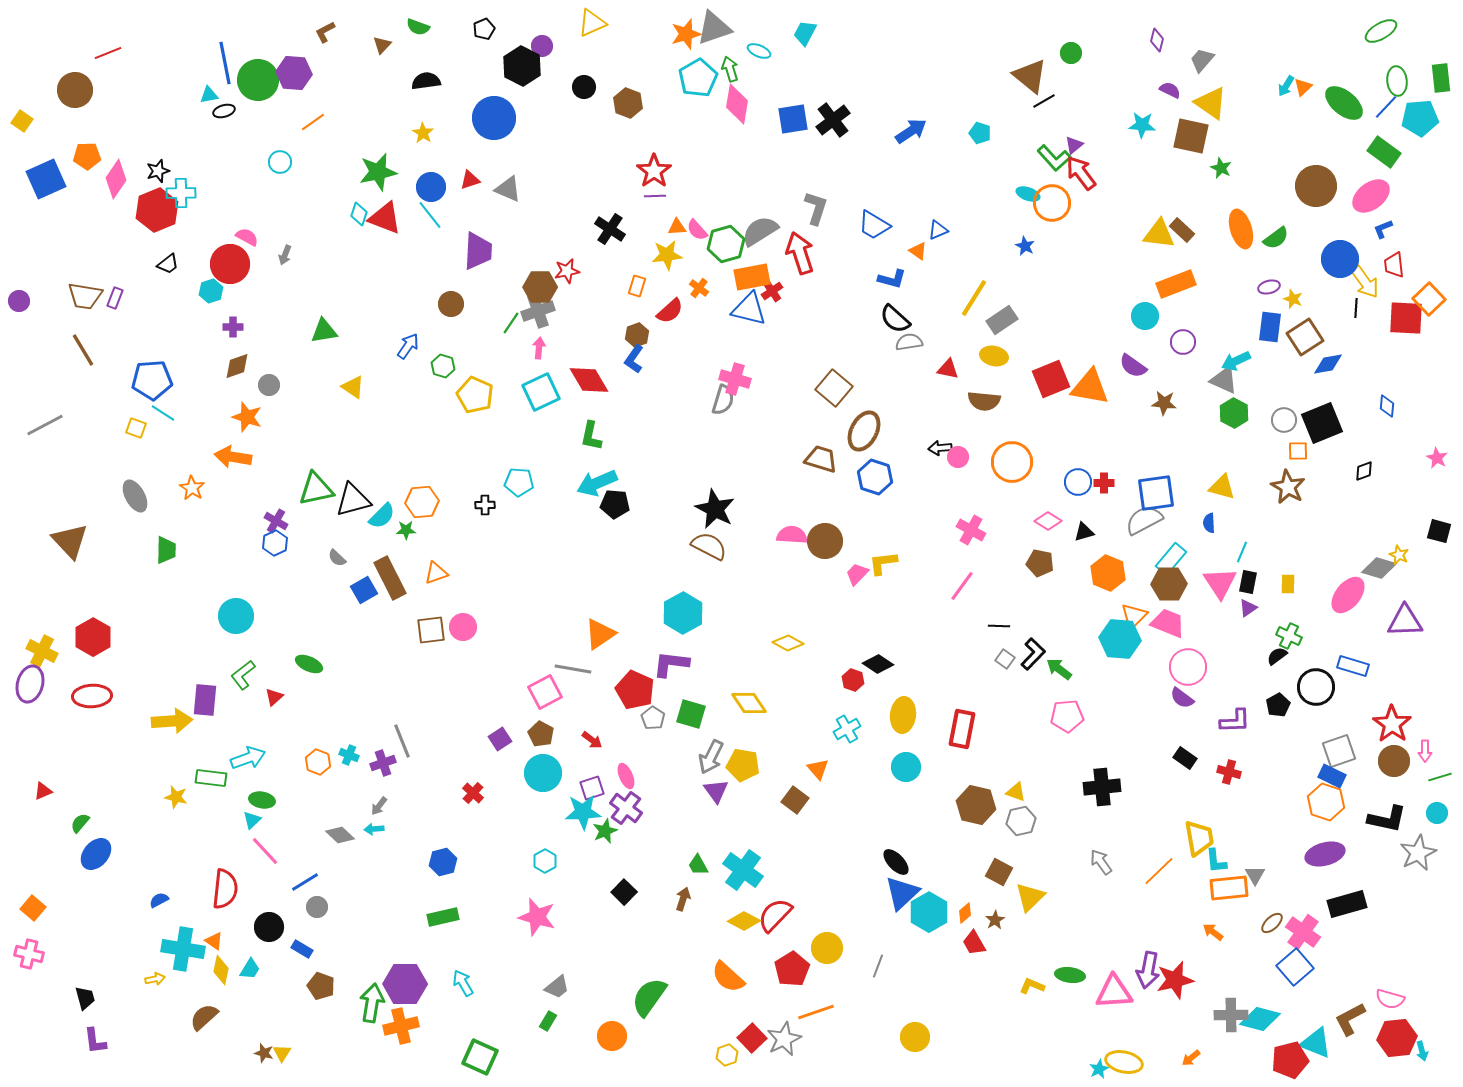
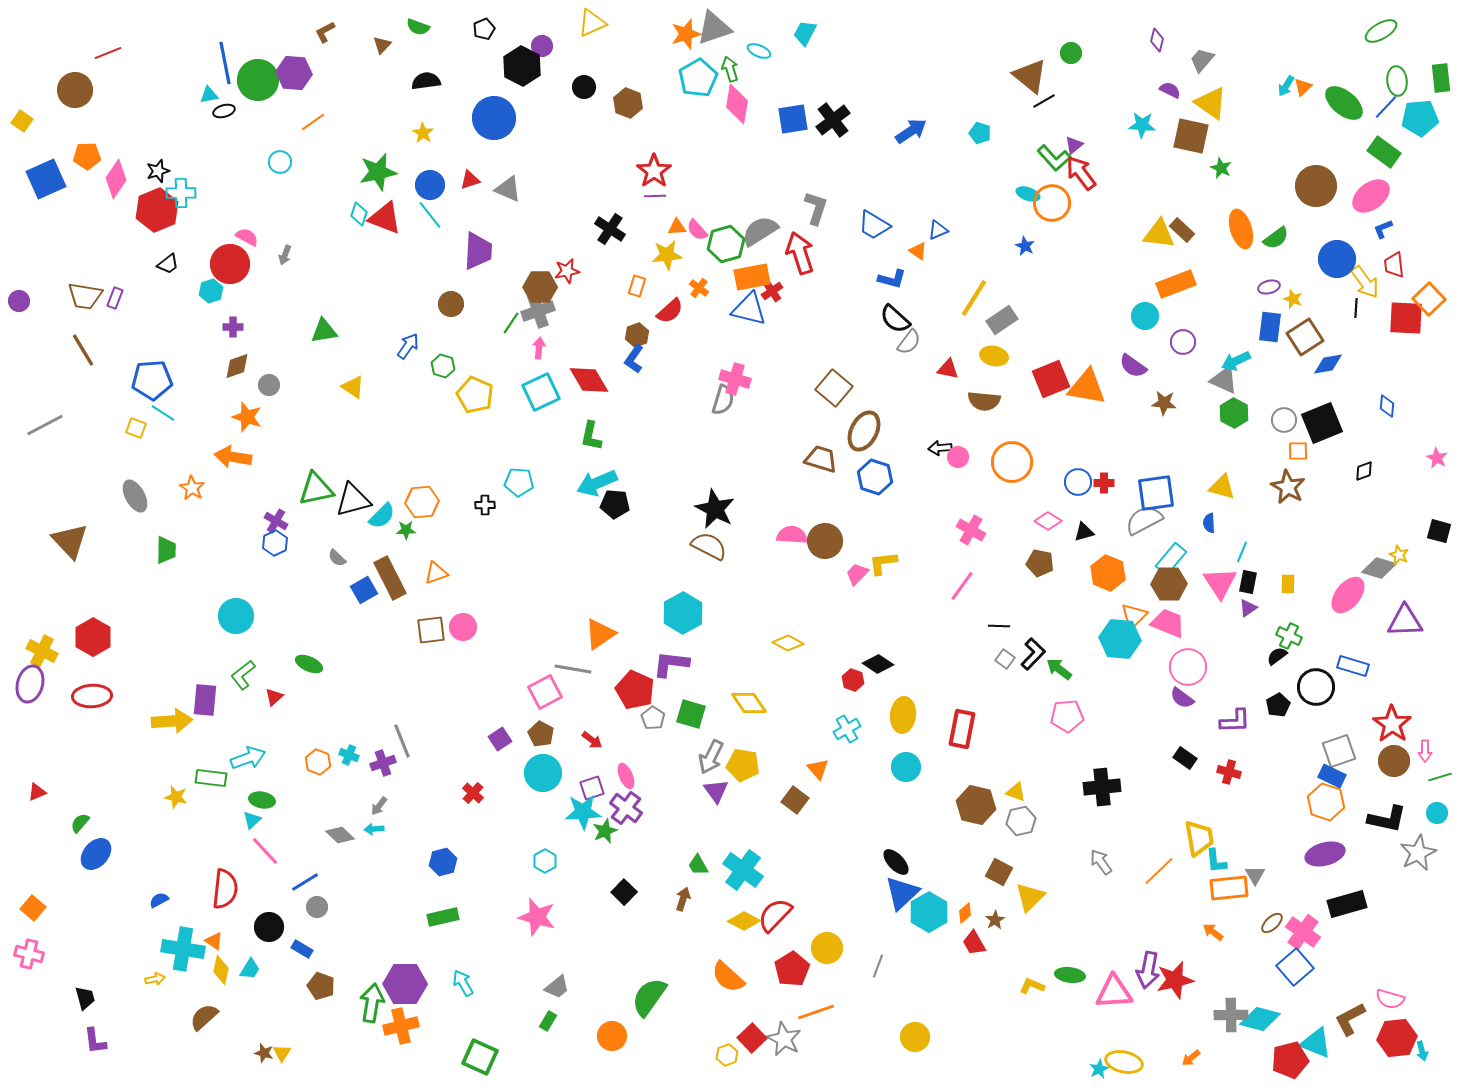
blue circle at (431, 187): moved 1 px left, 2 px up
blue circle at (1340, 259): moved 3 px left
gray semicircle at (909, 342): rotated 136 degrees clockwise
orange triangle at (1090, 387): moved 3 px left
red triangle at (43, 791): moved 6 px left, 1 px down
gray star at (784, 1039): rotated 20 degrees counterclockwise
